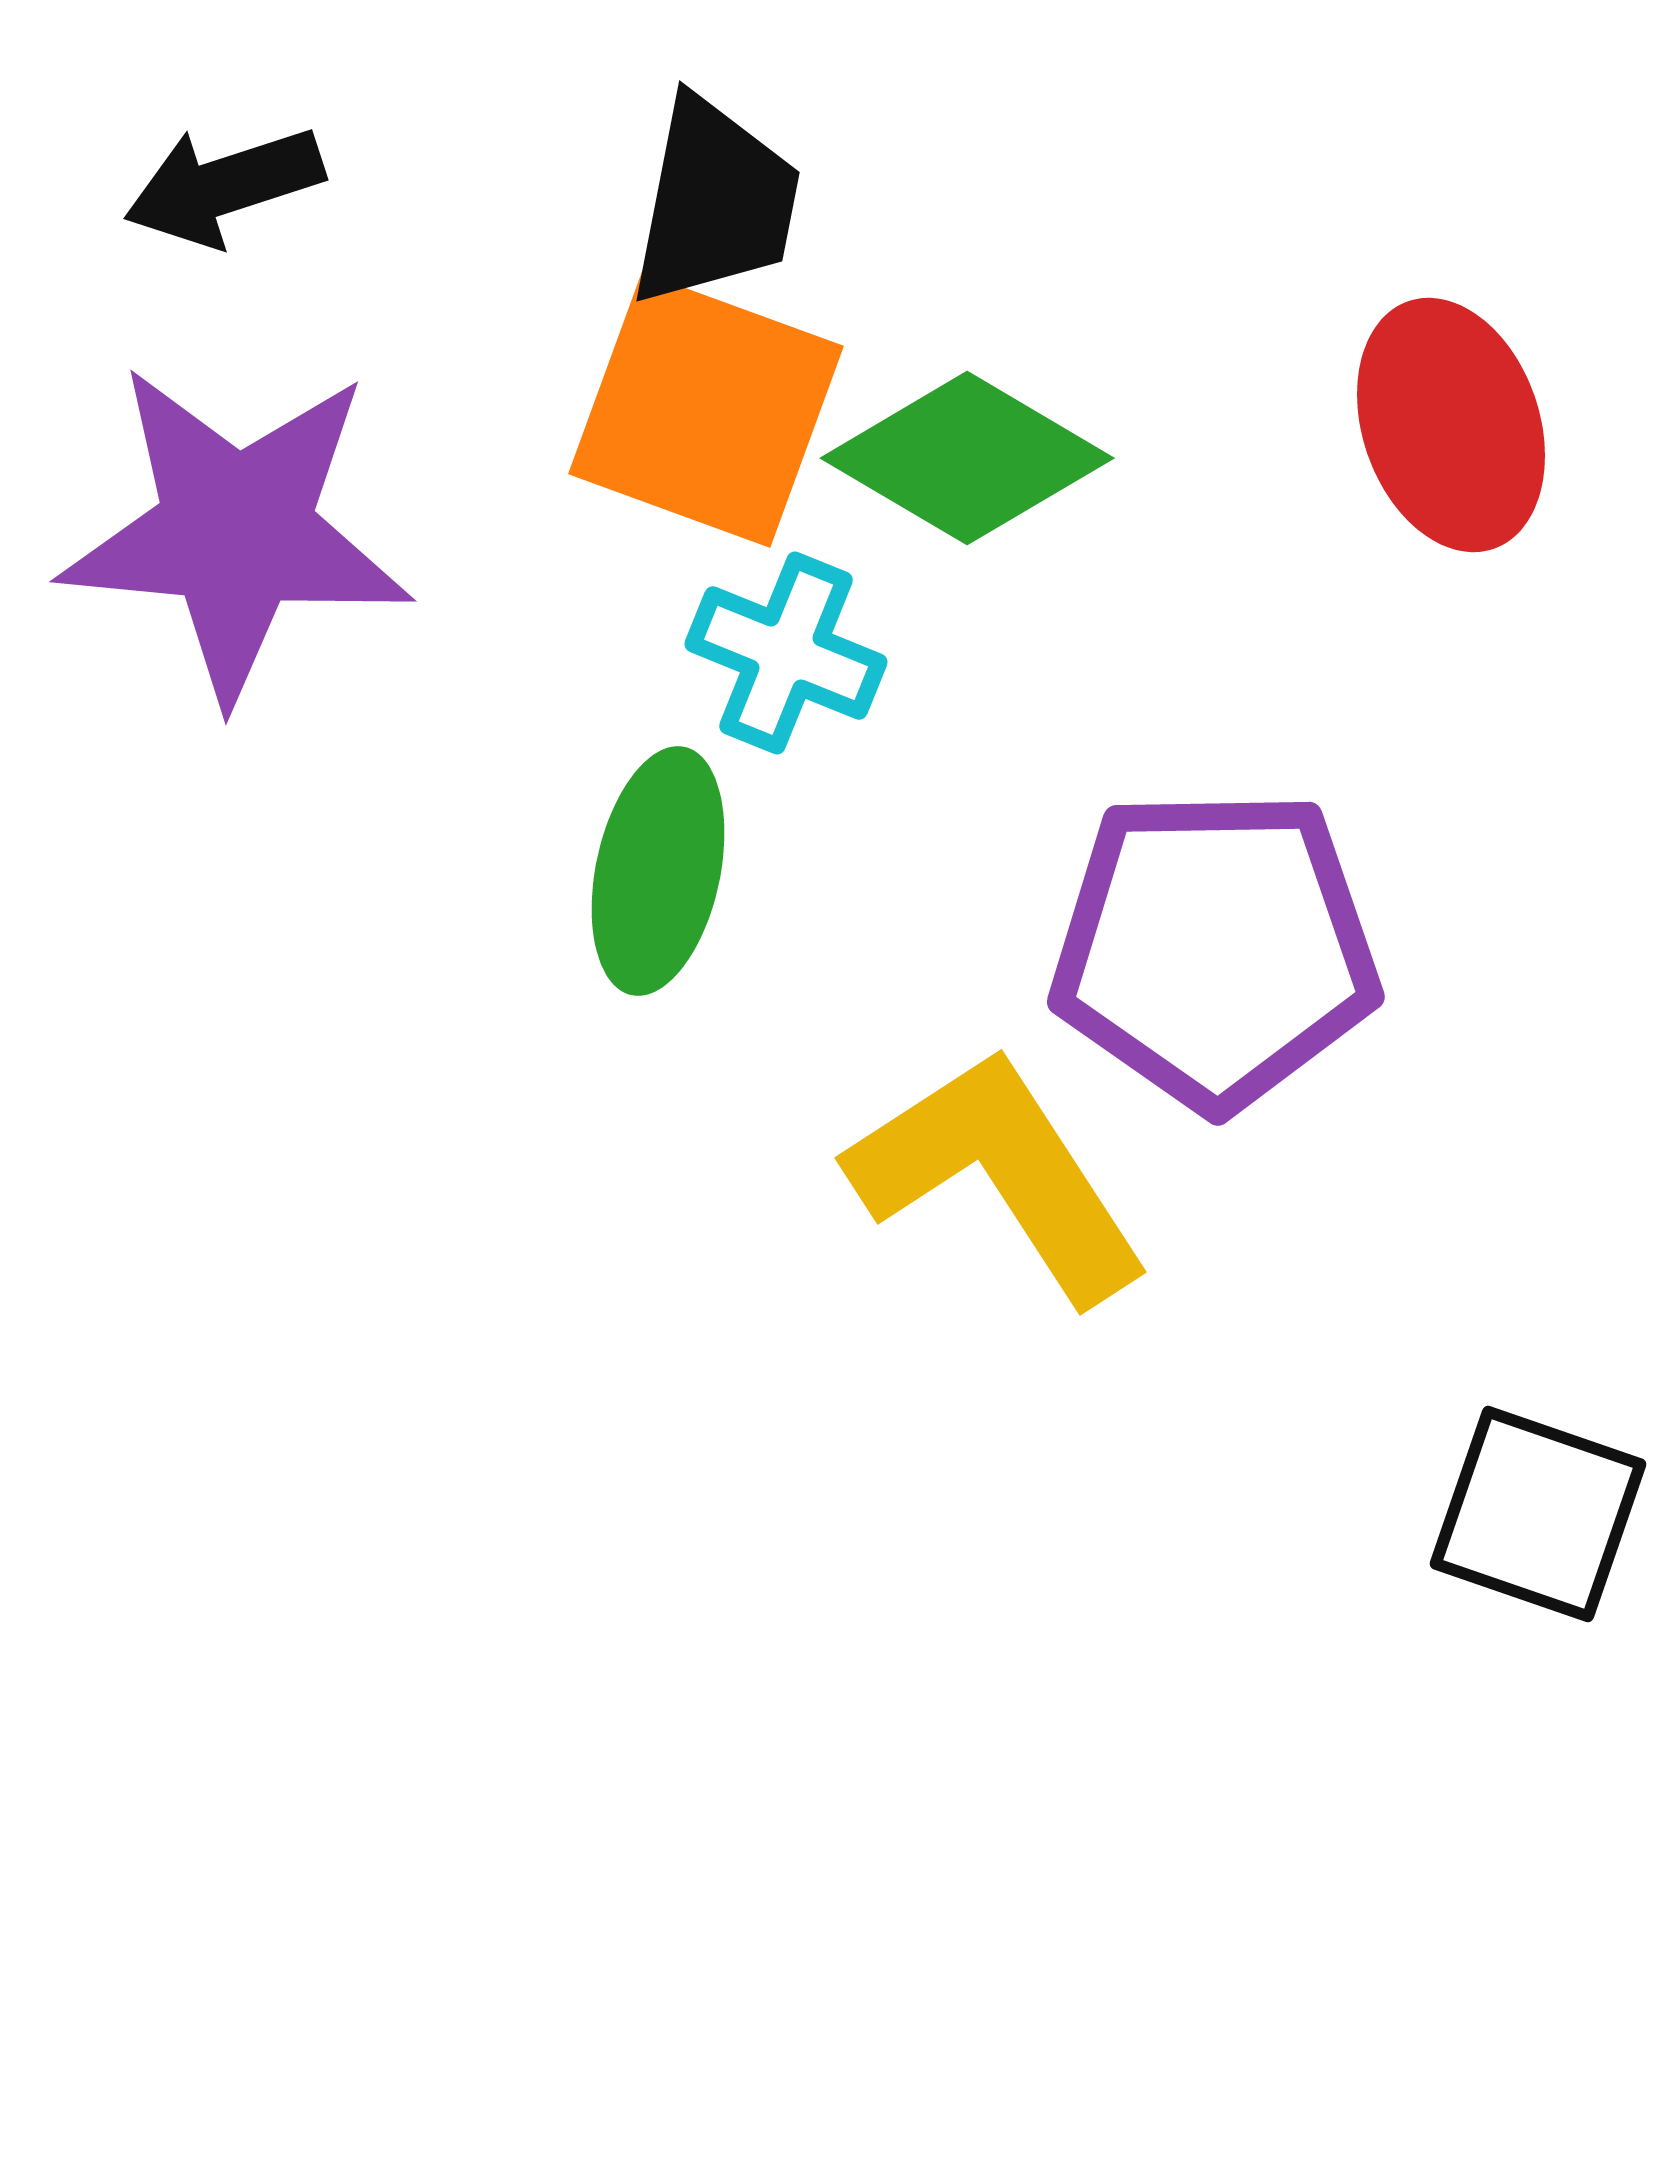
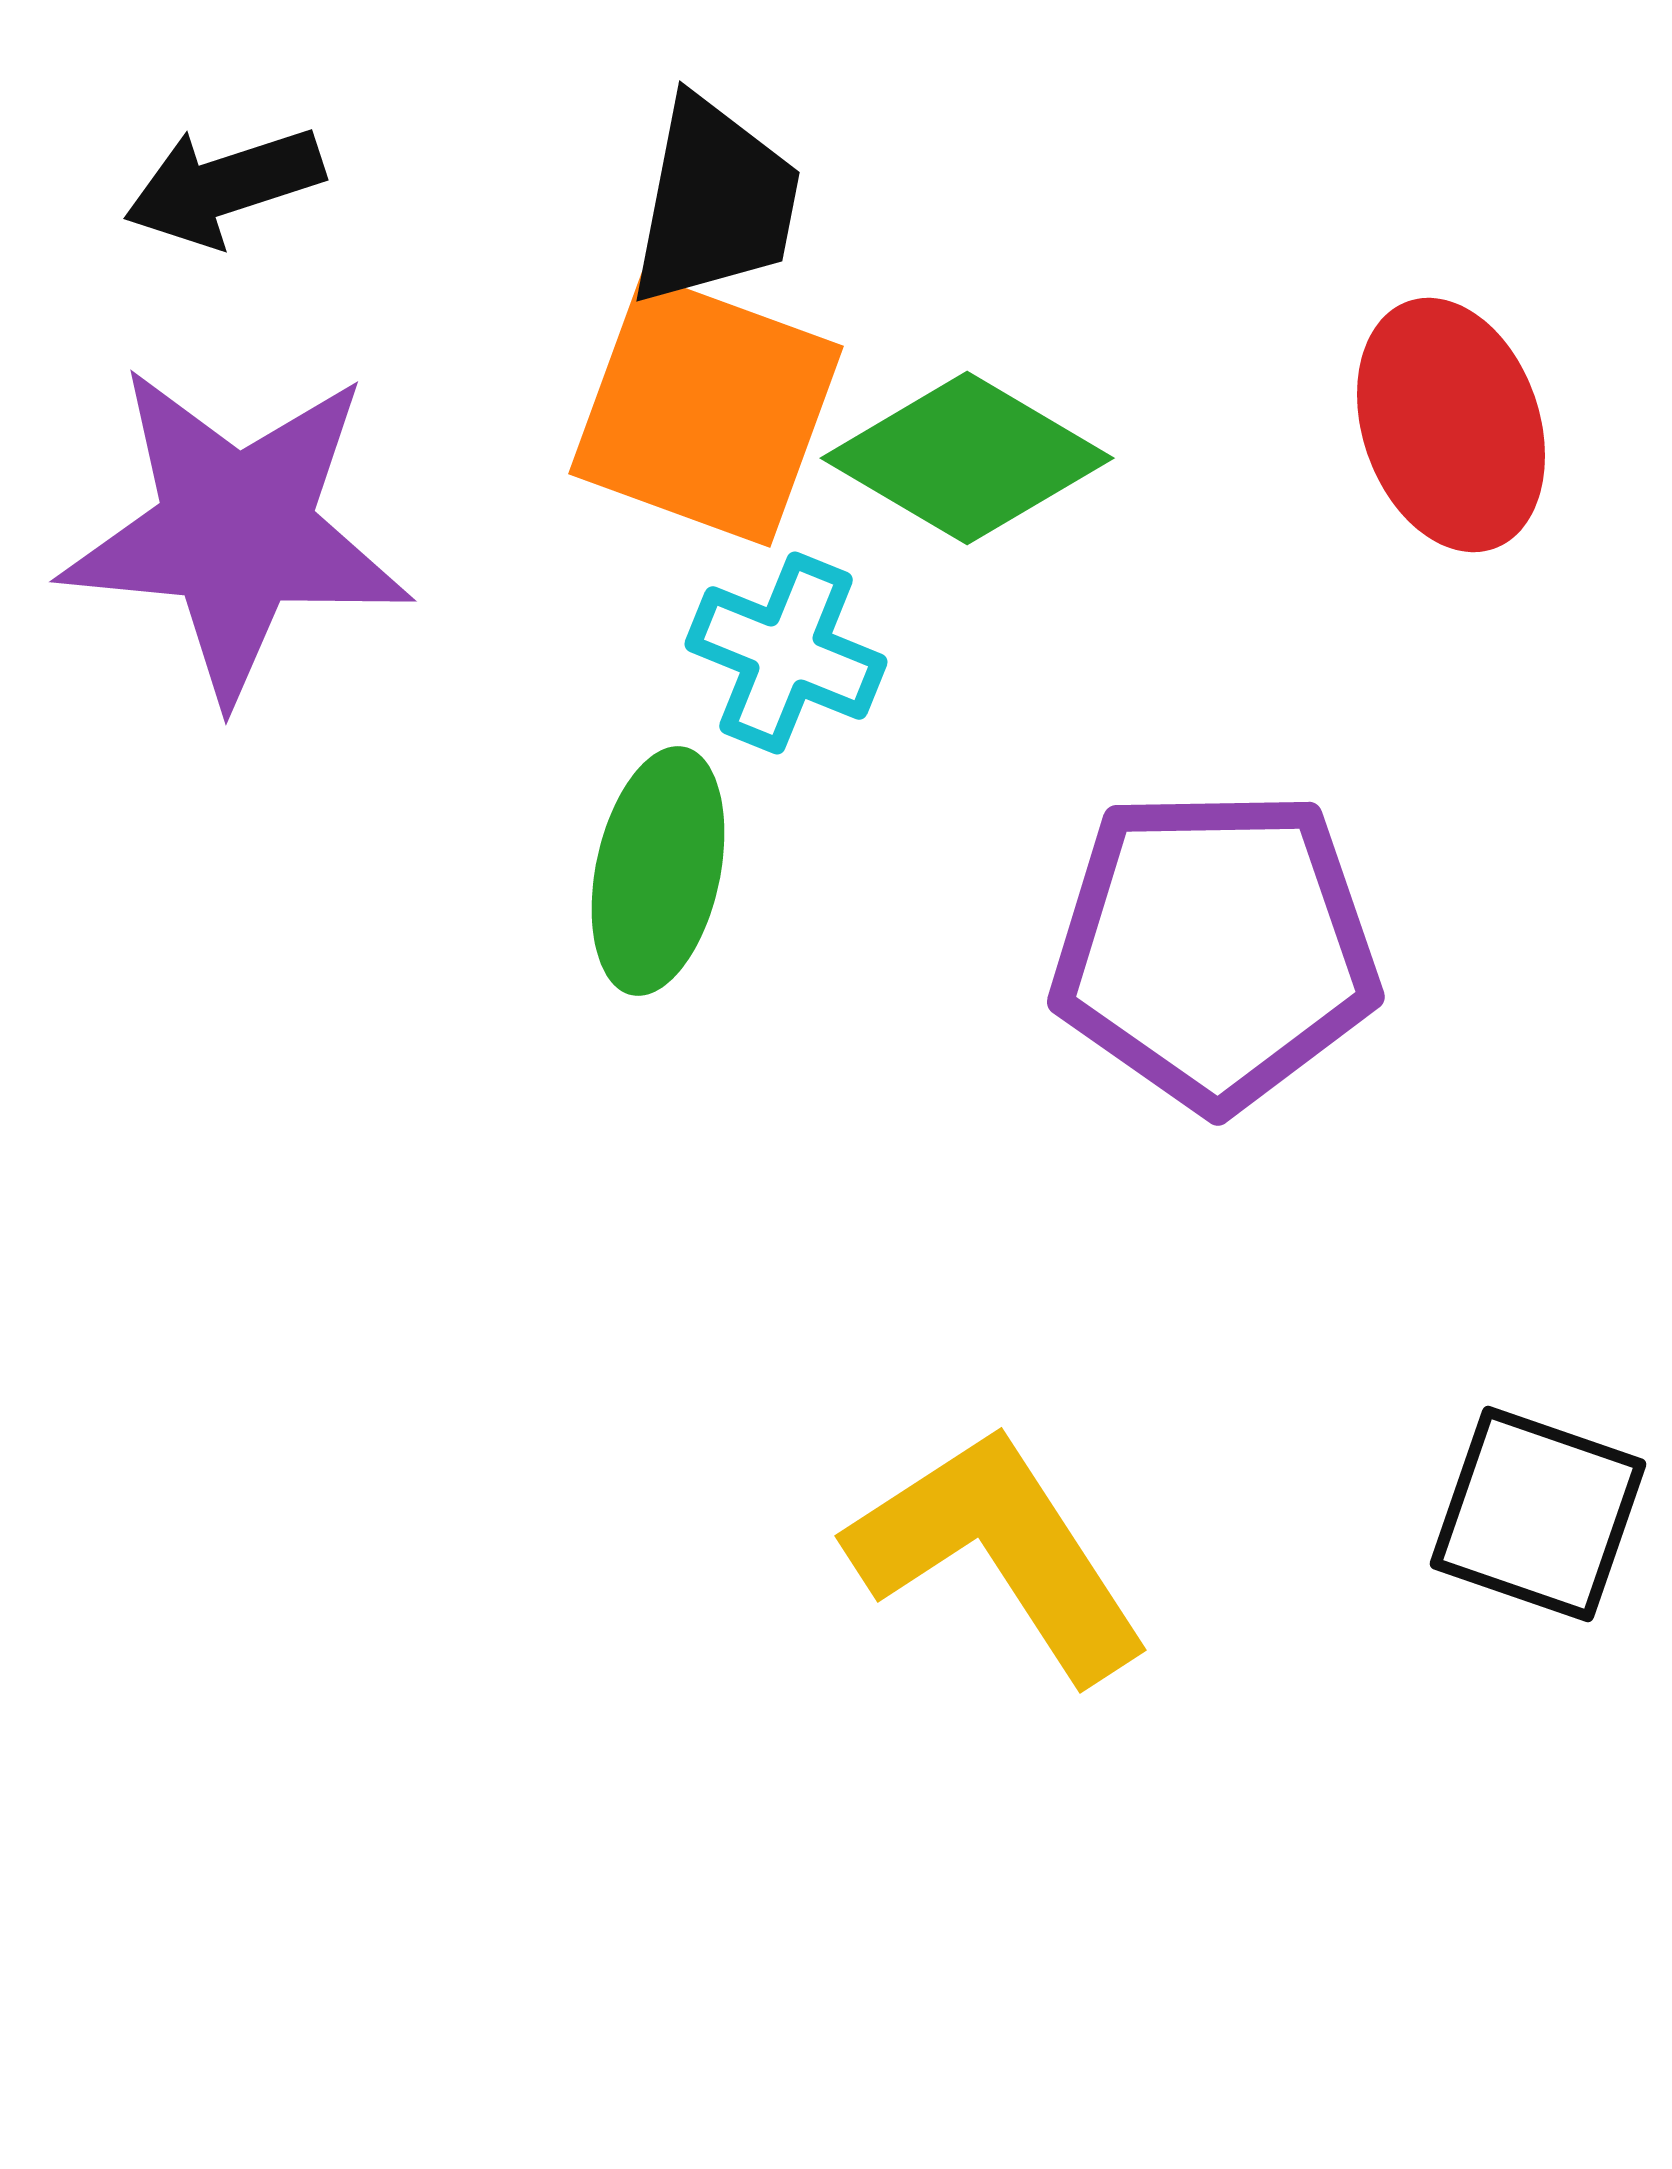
yellow L-shape: moved 378 px down
